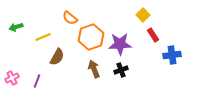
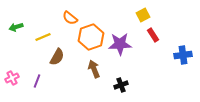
yellow square: rotated 16 degrees clockwise
blue cross: moved 11 px right
black cross: moved 15 px down
